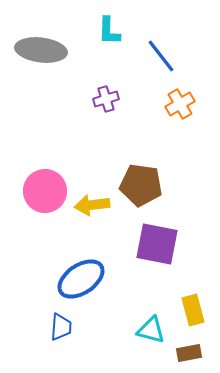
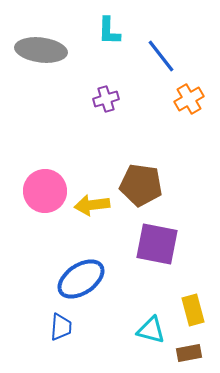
orange cross: moved 9 px right, 5 px up
